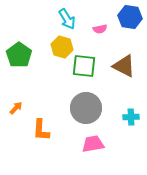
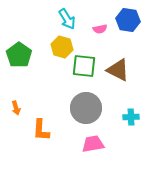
blue hexagon: moved 2 px left, 3 px down
brown triangle: moved 6 px left, 4 px down
orange arrow: rotated 120 degrees clockwise
